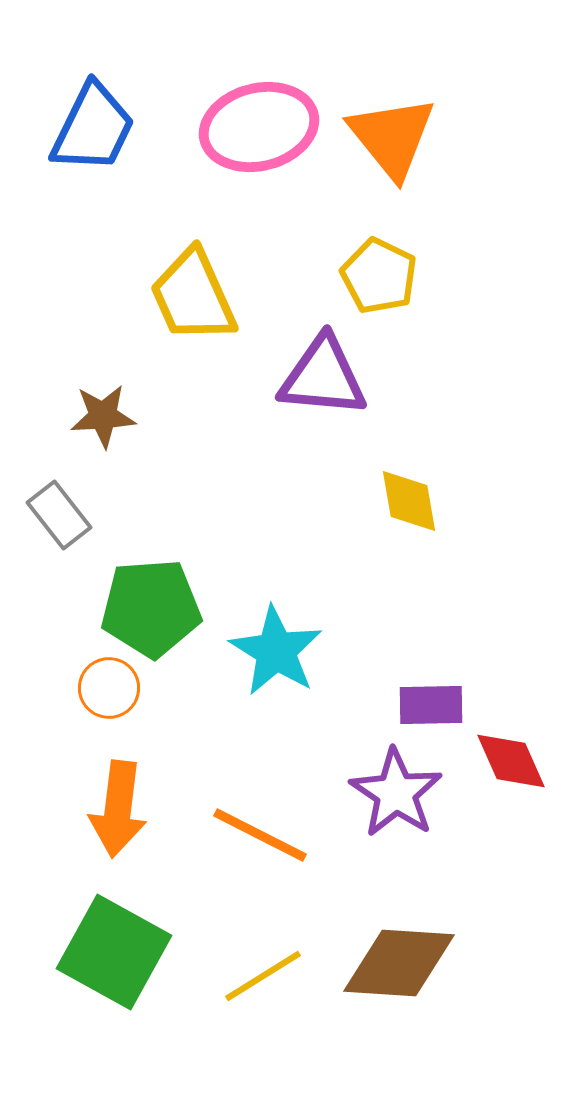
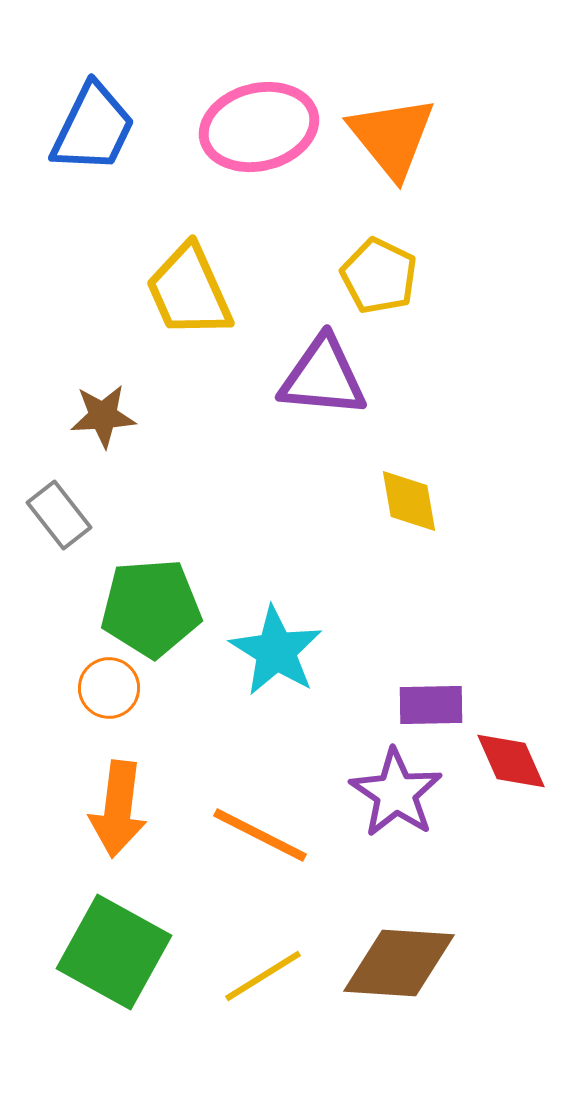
yellow trapezoid: moved 4 px left, 5 px up
